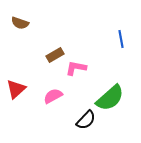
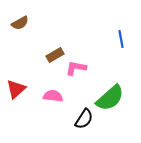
brown semicircle: rotated 48 degrees counterclockwise
pink semicircle: rotated 36 degrees clockwise
black semicircle: moved 2 px left, 1 px up; rotated 10 degrees counterclockwise
